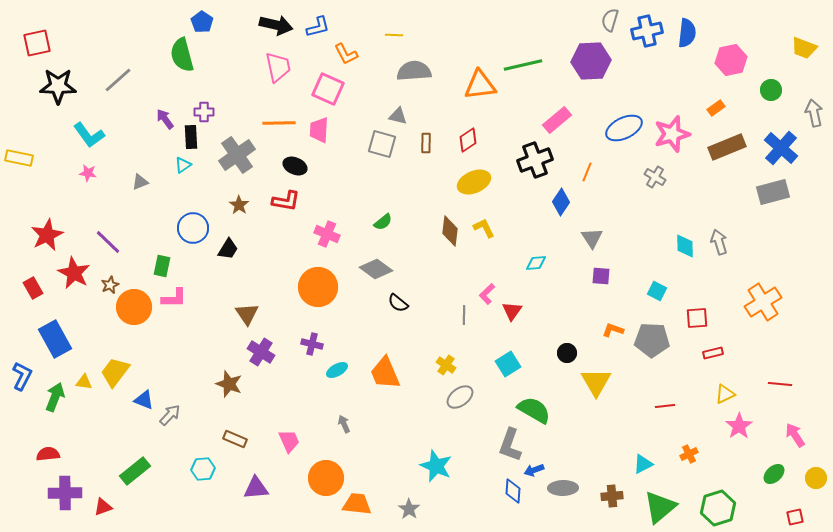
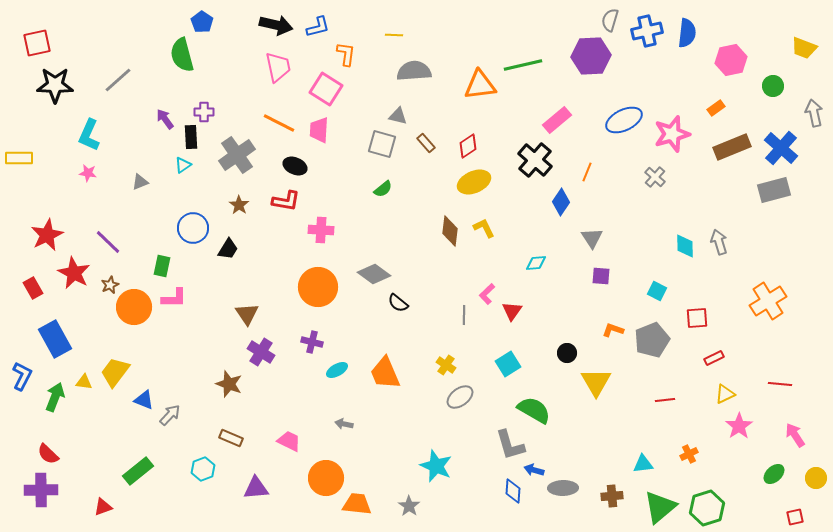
orange L-shape at (346, 54): rotated 145 degrees counterclockwise
purple hexagon at (591, 61): moved 5 px up
black star at (58, 86): moved 3 px left, 1 px up
pink square at (328, 89): moved 2 px left; rotated 8 degrees clockwise
green circle at (771, 90): moved 2 px right, 4 px up
orange line at (279, 123): rotated 28 degrees clockwise
blue ellipse at (624, 128): moved 8 px up
cyan L-shape at (89, 135): rotated 60 degrees clockwise
red diamond at (468, 140): moved 6 px down
brown rectangle at (426, 143): rotated 42 degrees counterclockwise
brown rectangle at (727, 147): moved 5 px right
yellow rectangle at (19, 158): rotated 12 degrees counterclockwise
black cross at (535, 160): rotated 28 degrees counterclockwise
gray cross at (655, 177): rotated 10 degrees clockwise
gray rectangle at (773, 192): moved 1 px right, 2 px up
green semicircle at (383, 222): moved 33 px up
pink cross at (327, 234): moved 6 px left, 4 px up; rotated 20 degrees counterclockwise
gray diamond at (376, 269): moved 2 px left, 5 px down
orange cross at (763, 302): moved 5 px right, 1 px up
gray pentagon at (652, 340): rotated 24 degrees counterclockwise
purple cross at (312, 344): moved 2 px up
red rectangle at (713, 353): moved 1 px right, 5 px down; rotated 12 degrees counterclockwise
red line at (665, 406): moved 6 px up
gray arrow at (344, 424): rotated 54 degrees counterclockwise
brown rectangle at (235, 439): moved 4 px left, 1 px up
pink trapezoid at (289, 441): rotated 40 degrees counterclockwise
gray L-shape at (510, 445): rotated 36 degrees counterclockwise
red semicircle at (48, 454): rotated 130 degrees counterclockwise
cyan triangle at (643, 464): rotated 20 degrees clockwise
cyan hexagon at (203, 469): rotated 15 degrees counterclockwise
blue arrow at (534, 470): rotated 36 degrees clockwise
green rectangle at (135, 471): moved 3 px right
purple cross at (65, 493): moved 24 px left, 3 px up
green hexagon at (718, 508): moved 11 px left
gray star at (409, 509): moved 3 px up
